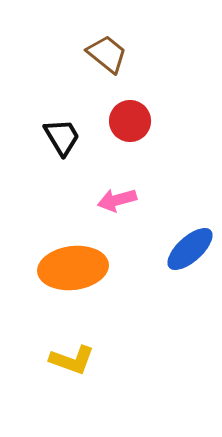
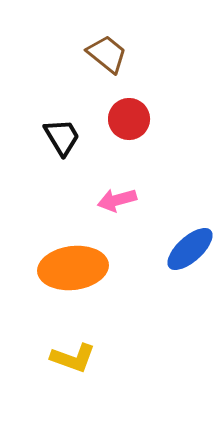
red circle: moved 1 px left, 2 px up
yellow L-shape: moved 1 px right, 2 px up
